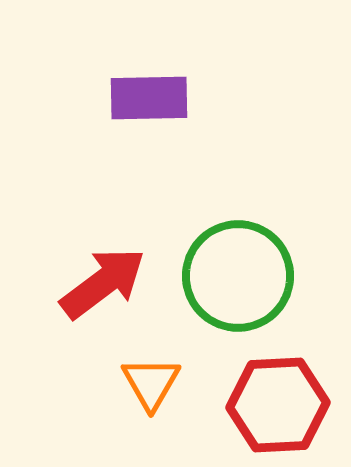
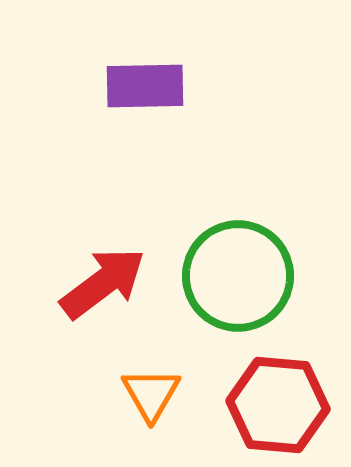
purple rectangle: moved 4 px left, 12 px up
orange triangle: moved 11 px down
red hexagon: rotated 8 degrees clockwise
